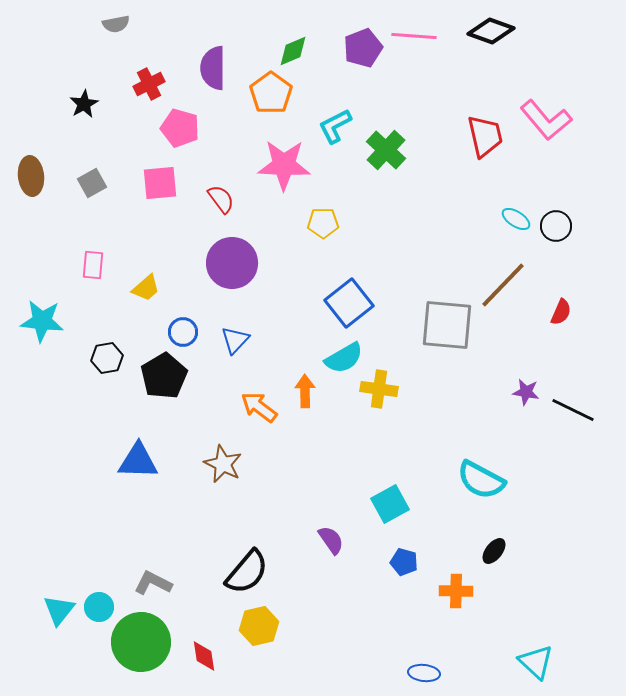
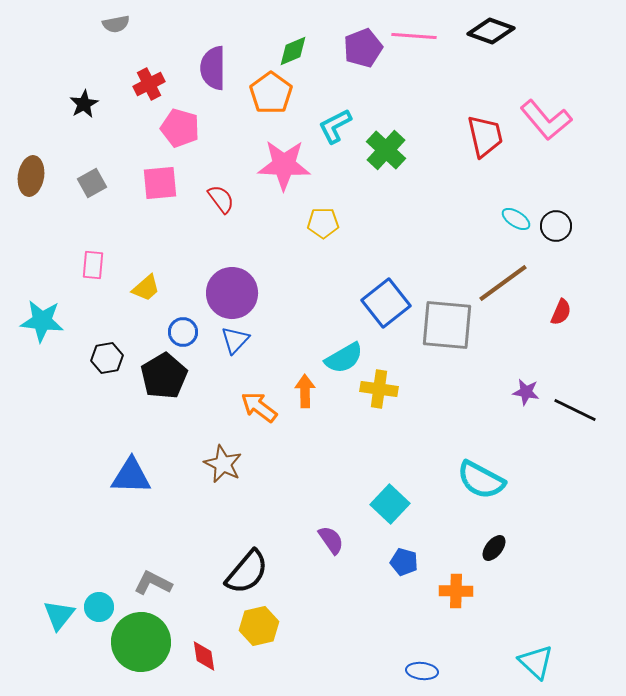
brown ellipse at (31, 176): rotated 15 degrees clockwise
purple circle at (232, 263): moved 30 px down
brown line at (503, 285): moved 2 px up; rotated 10 degrees clockwise
blue square at (349, 303): moved 37 px right
black line at (573, 410): moved 2 px right
blue triangle at (138, 461): moved 7 px left, 15 px down
cyan square at (390, 504): rotated 18 degrees counterclockwise
black ellipse at (494, 551): moved 3 px up
cyan triangle at (59, 610): moved 5 px down
blue ellipse at (424, 673): moved 2 px left, 2 px up
